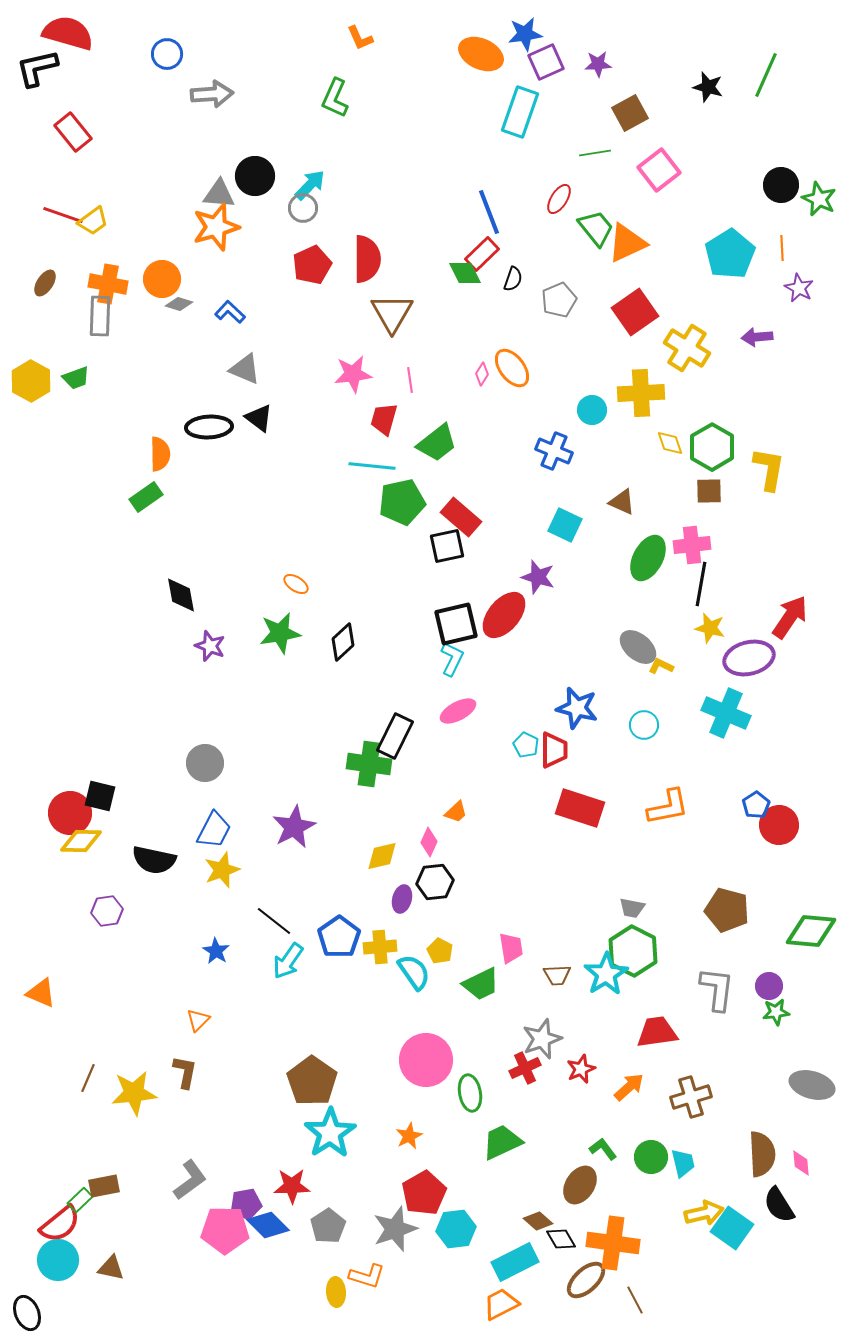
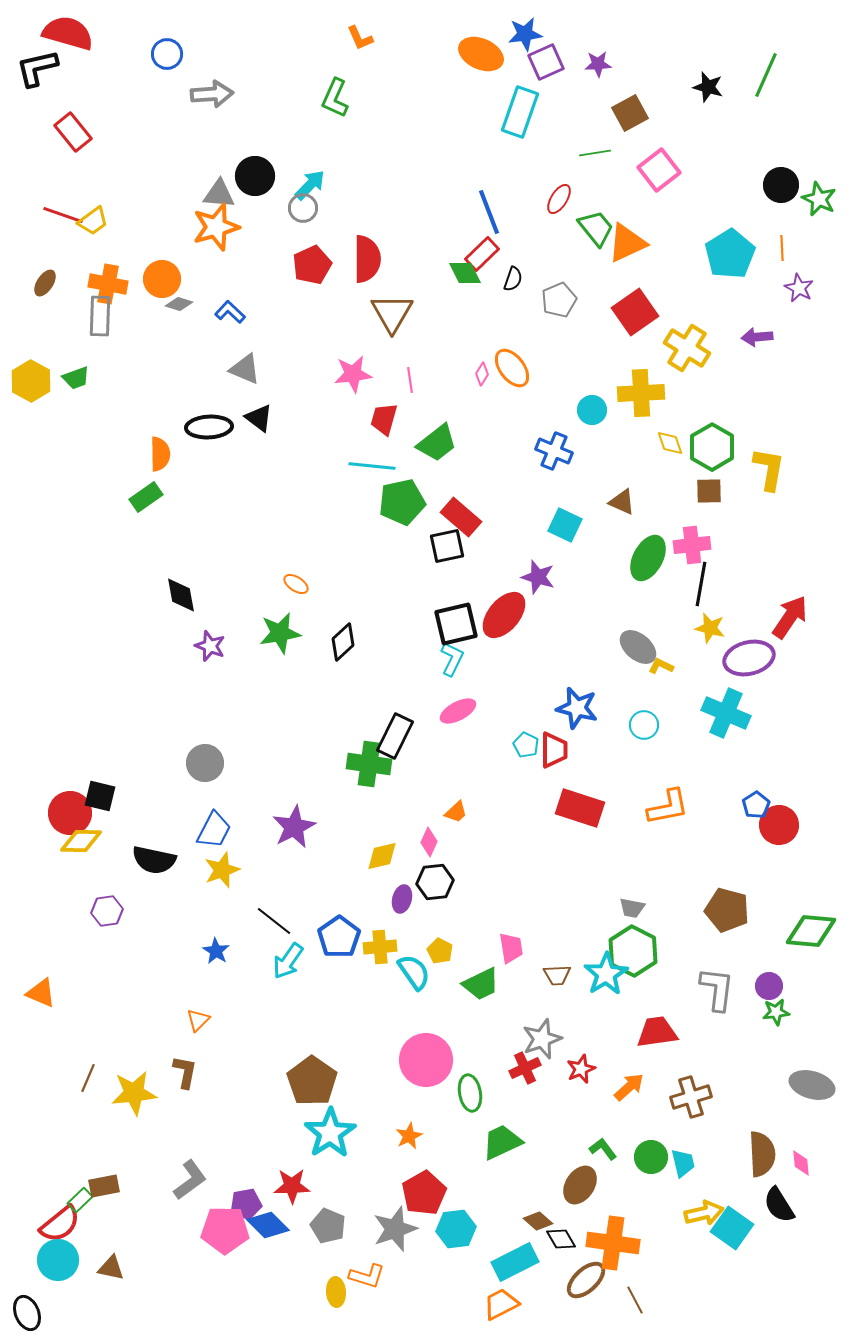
gray pentagon at (328, 1226): rotated 16 degrees counterclockwise
